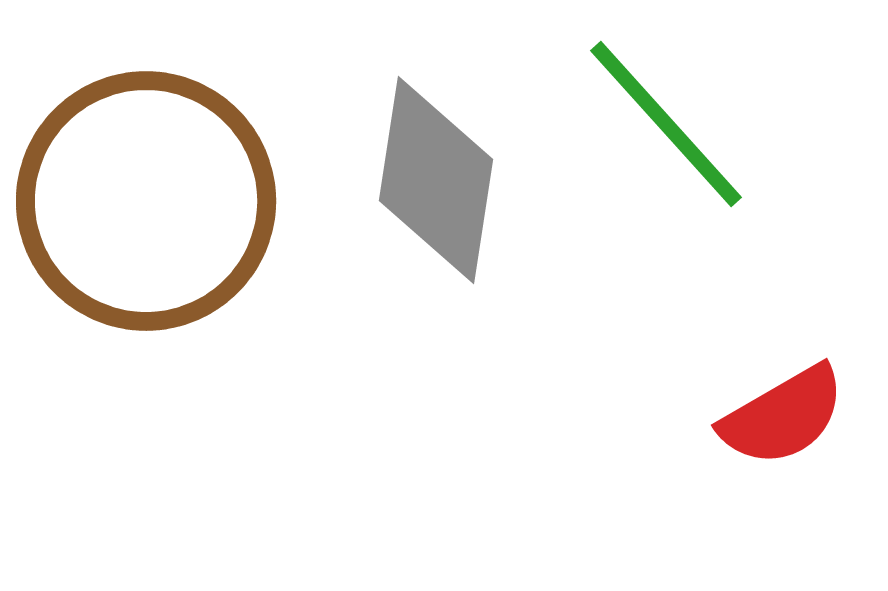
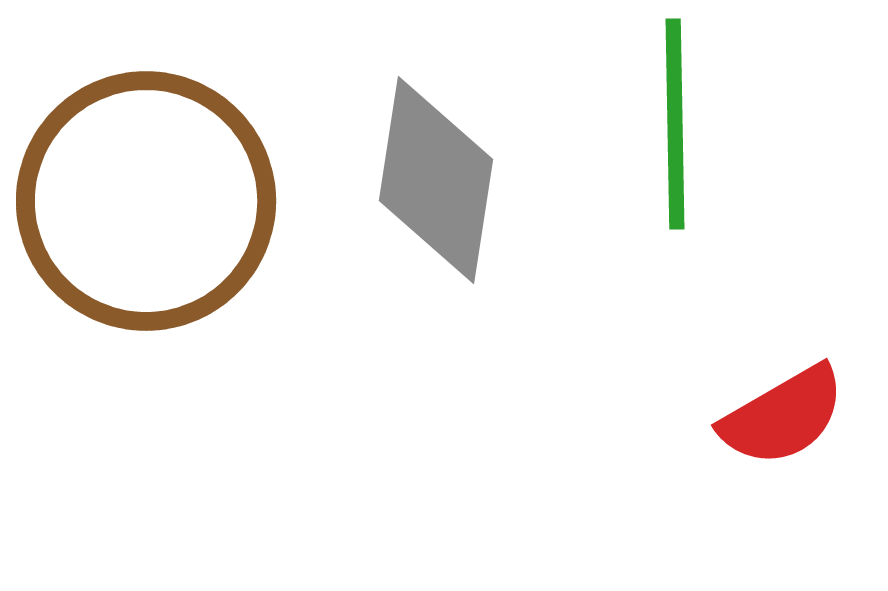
green line: moved 9 px right; rotated 41 degrees clockwise
